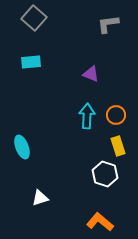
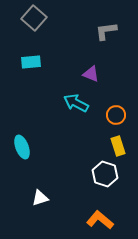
gray L-shape: moved 2 px left, 7 px down
cyan arrow: moved 11 px left, 13 px up; rotated 65 degrees counterclockwise
orange L-shape: moved 2 px up
